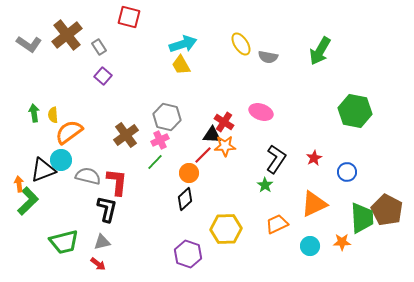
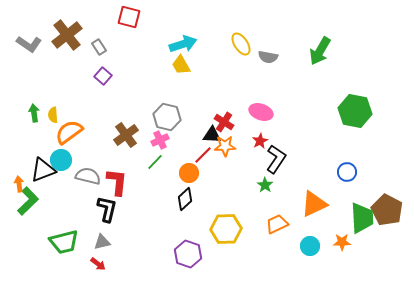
red star at (314, 158): moved 54 px left, 17 px up
